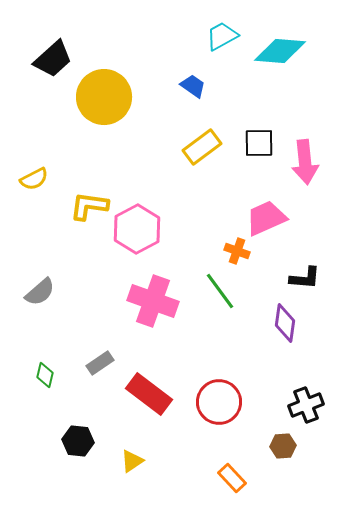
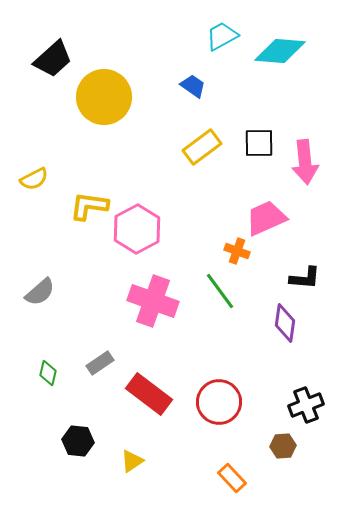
green diamond: moved 3 px right, 2 px up
